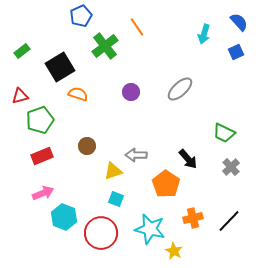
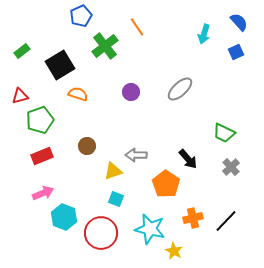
black square: moved 2 px up
black line: moved 3 px left
